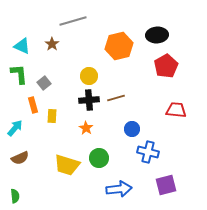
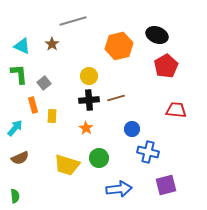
black ellipse: rotated 25 degrees clockwise
